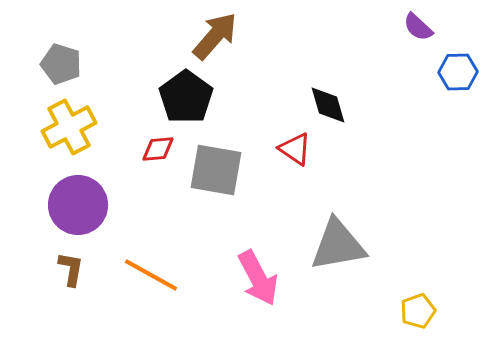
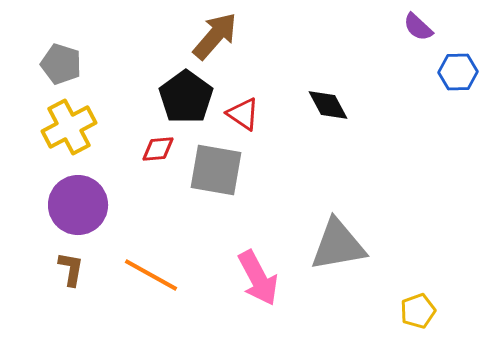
black diamond: rotated 12 degrees counterclockwise
red triangle: moved 52 px left, 35 px up
